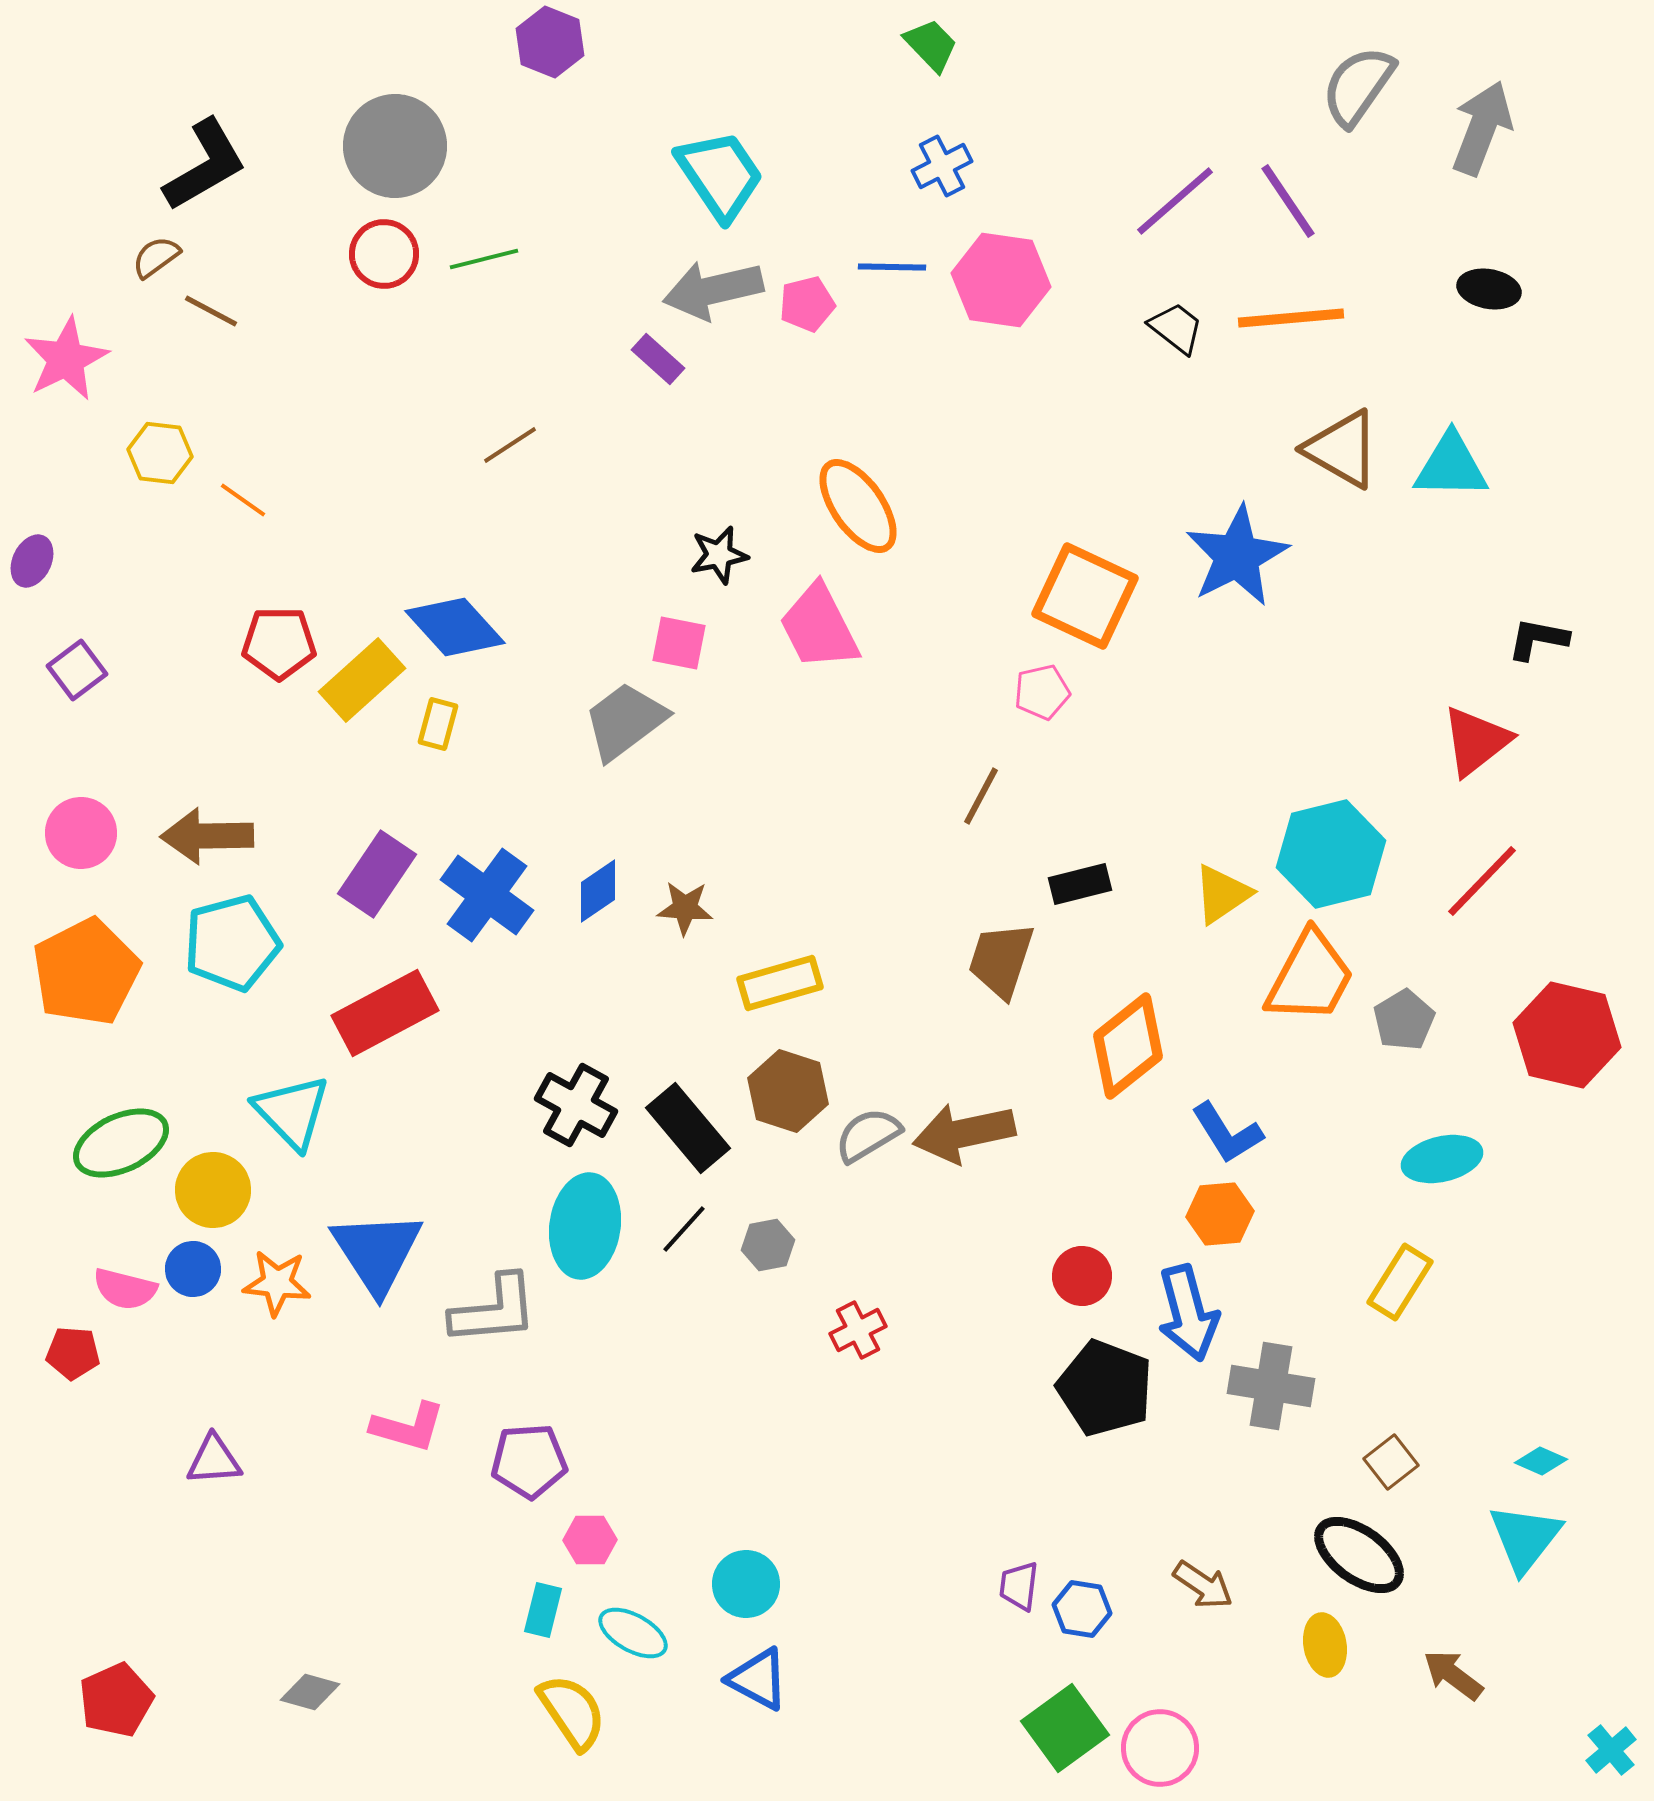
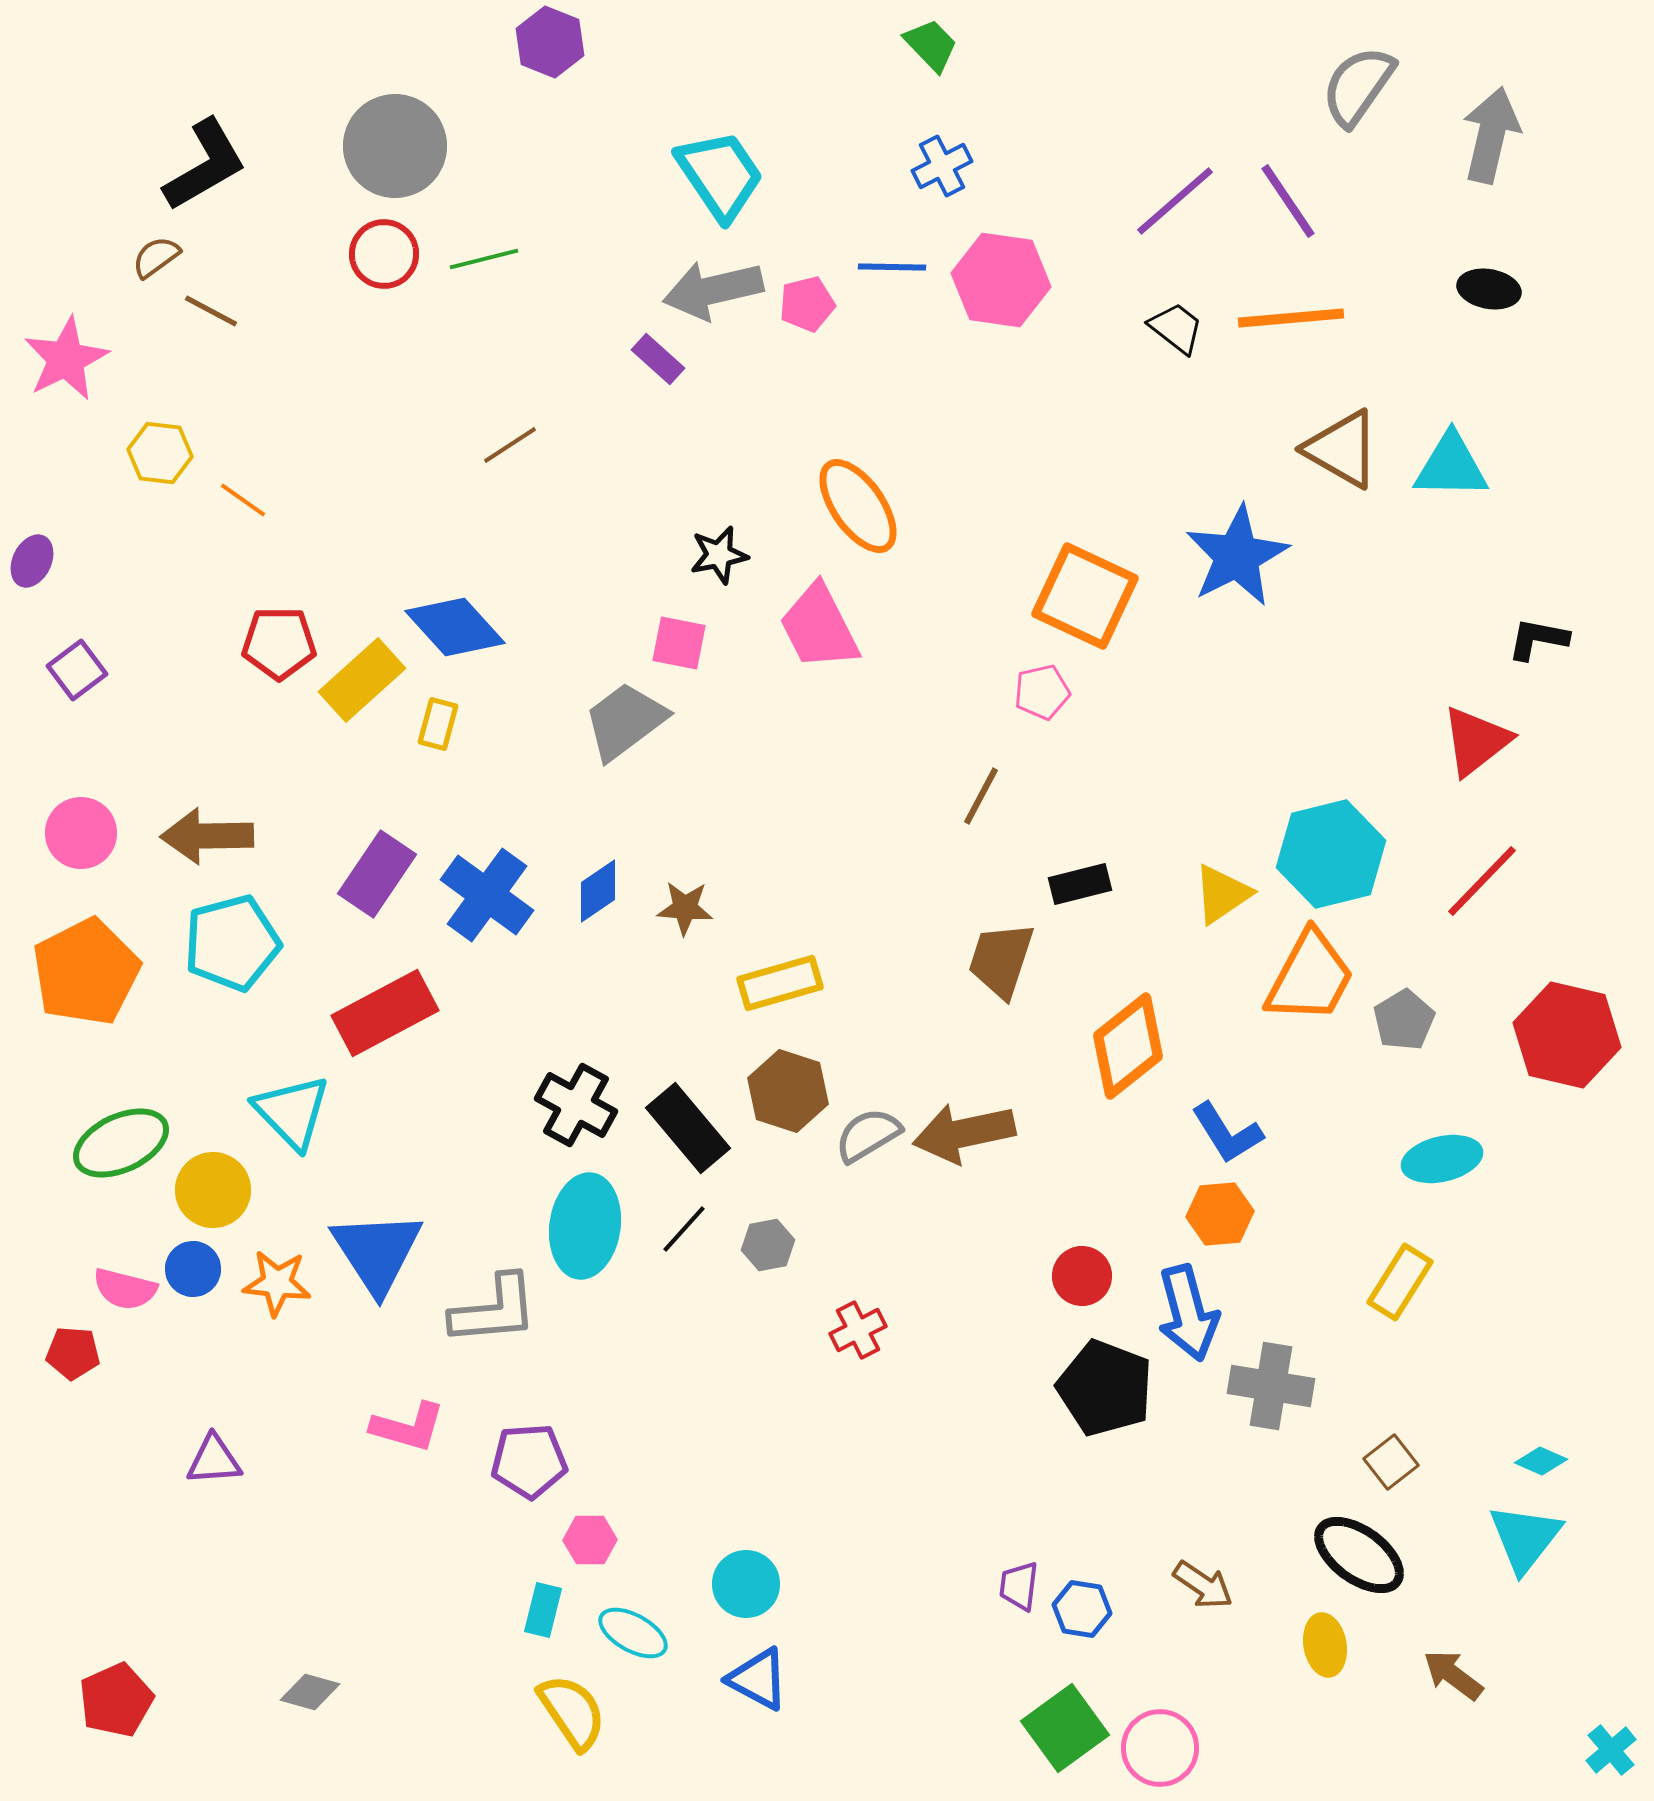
gray arrow at (1482, 128): moved 9 px right, 7 px down; rotated 8 degrees counterclockwise
